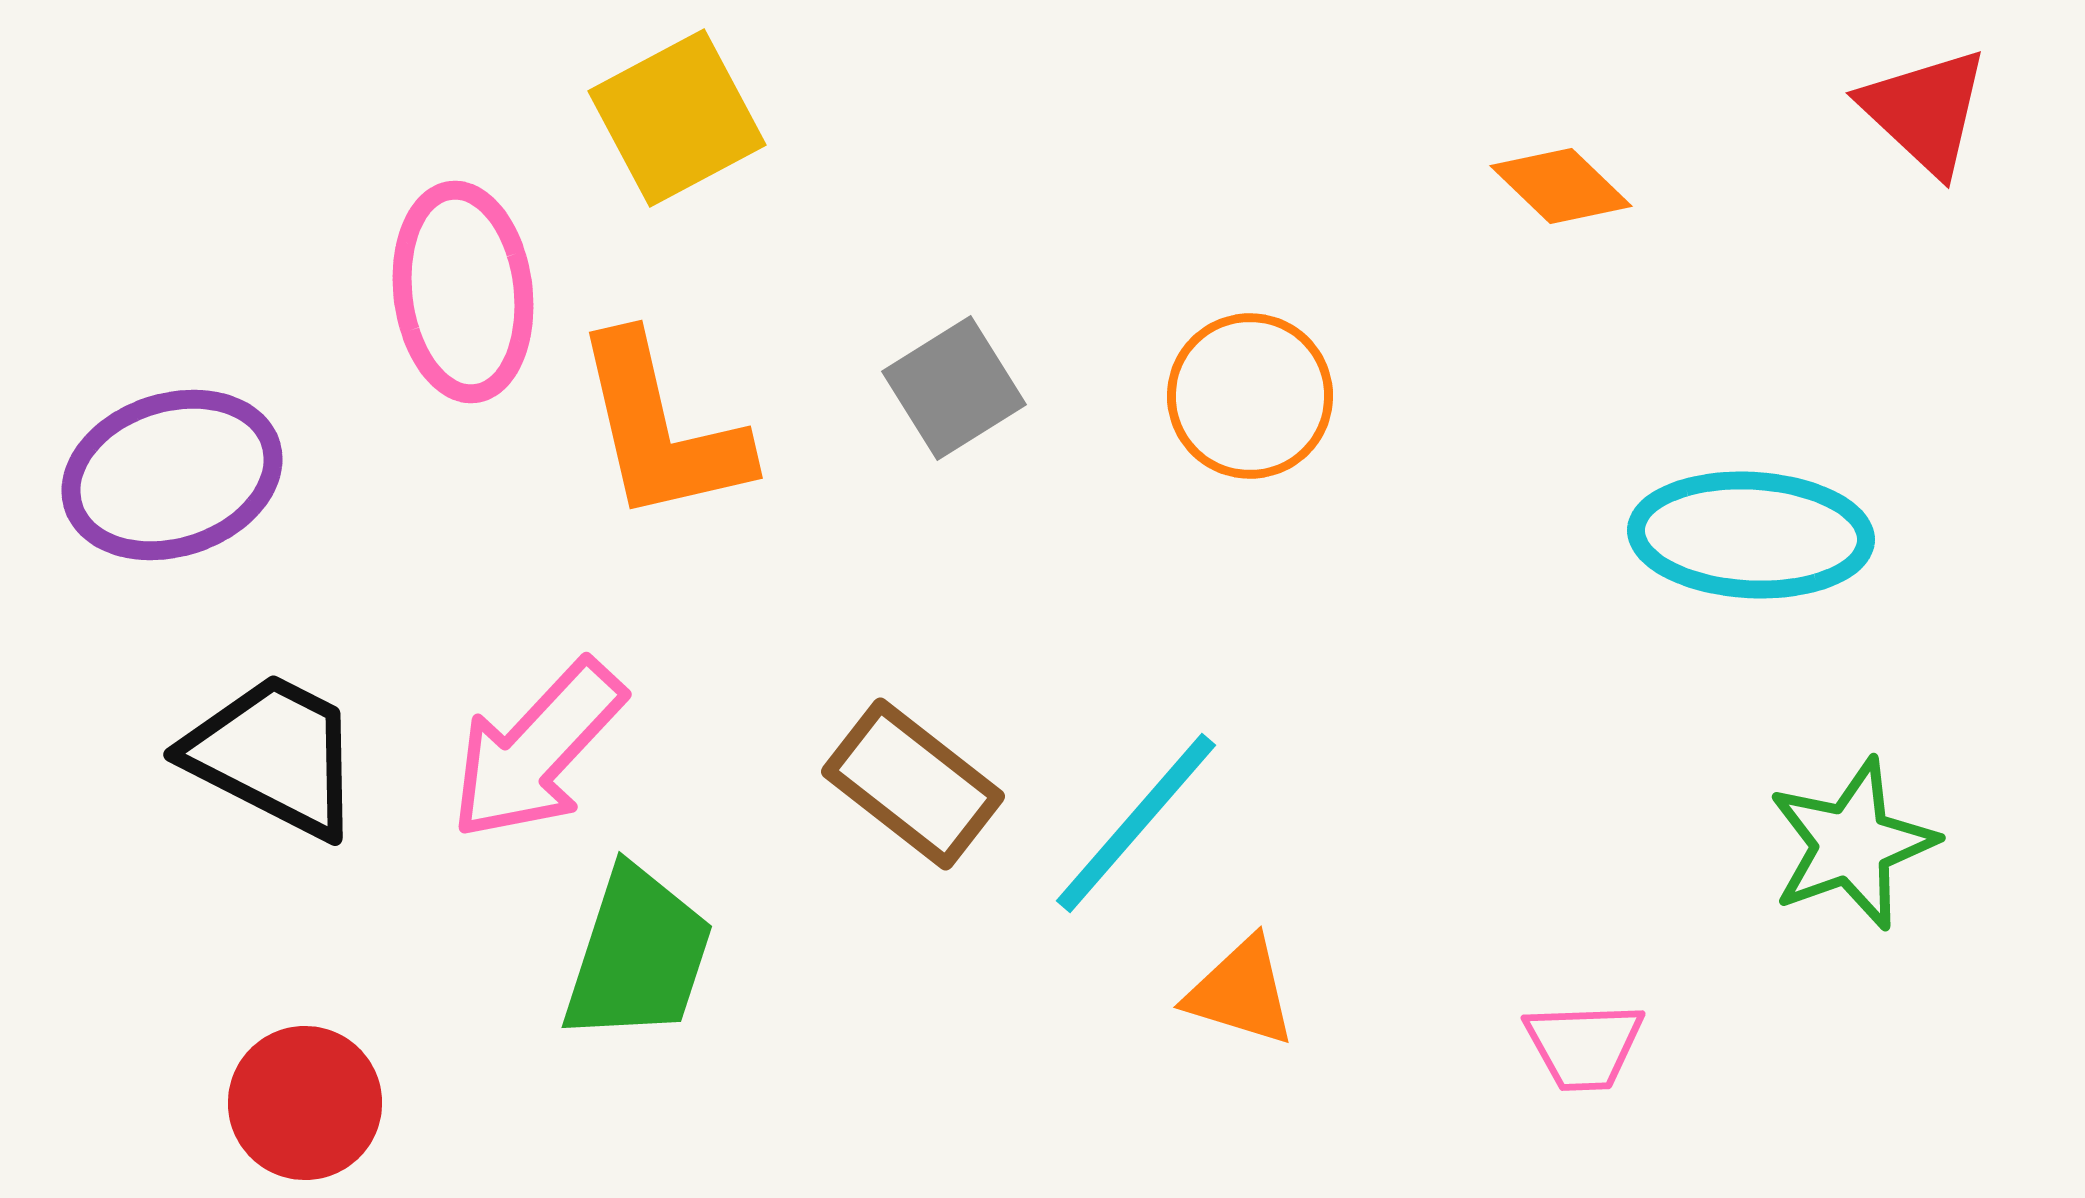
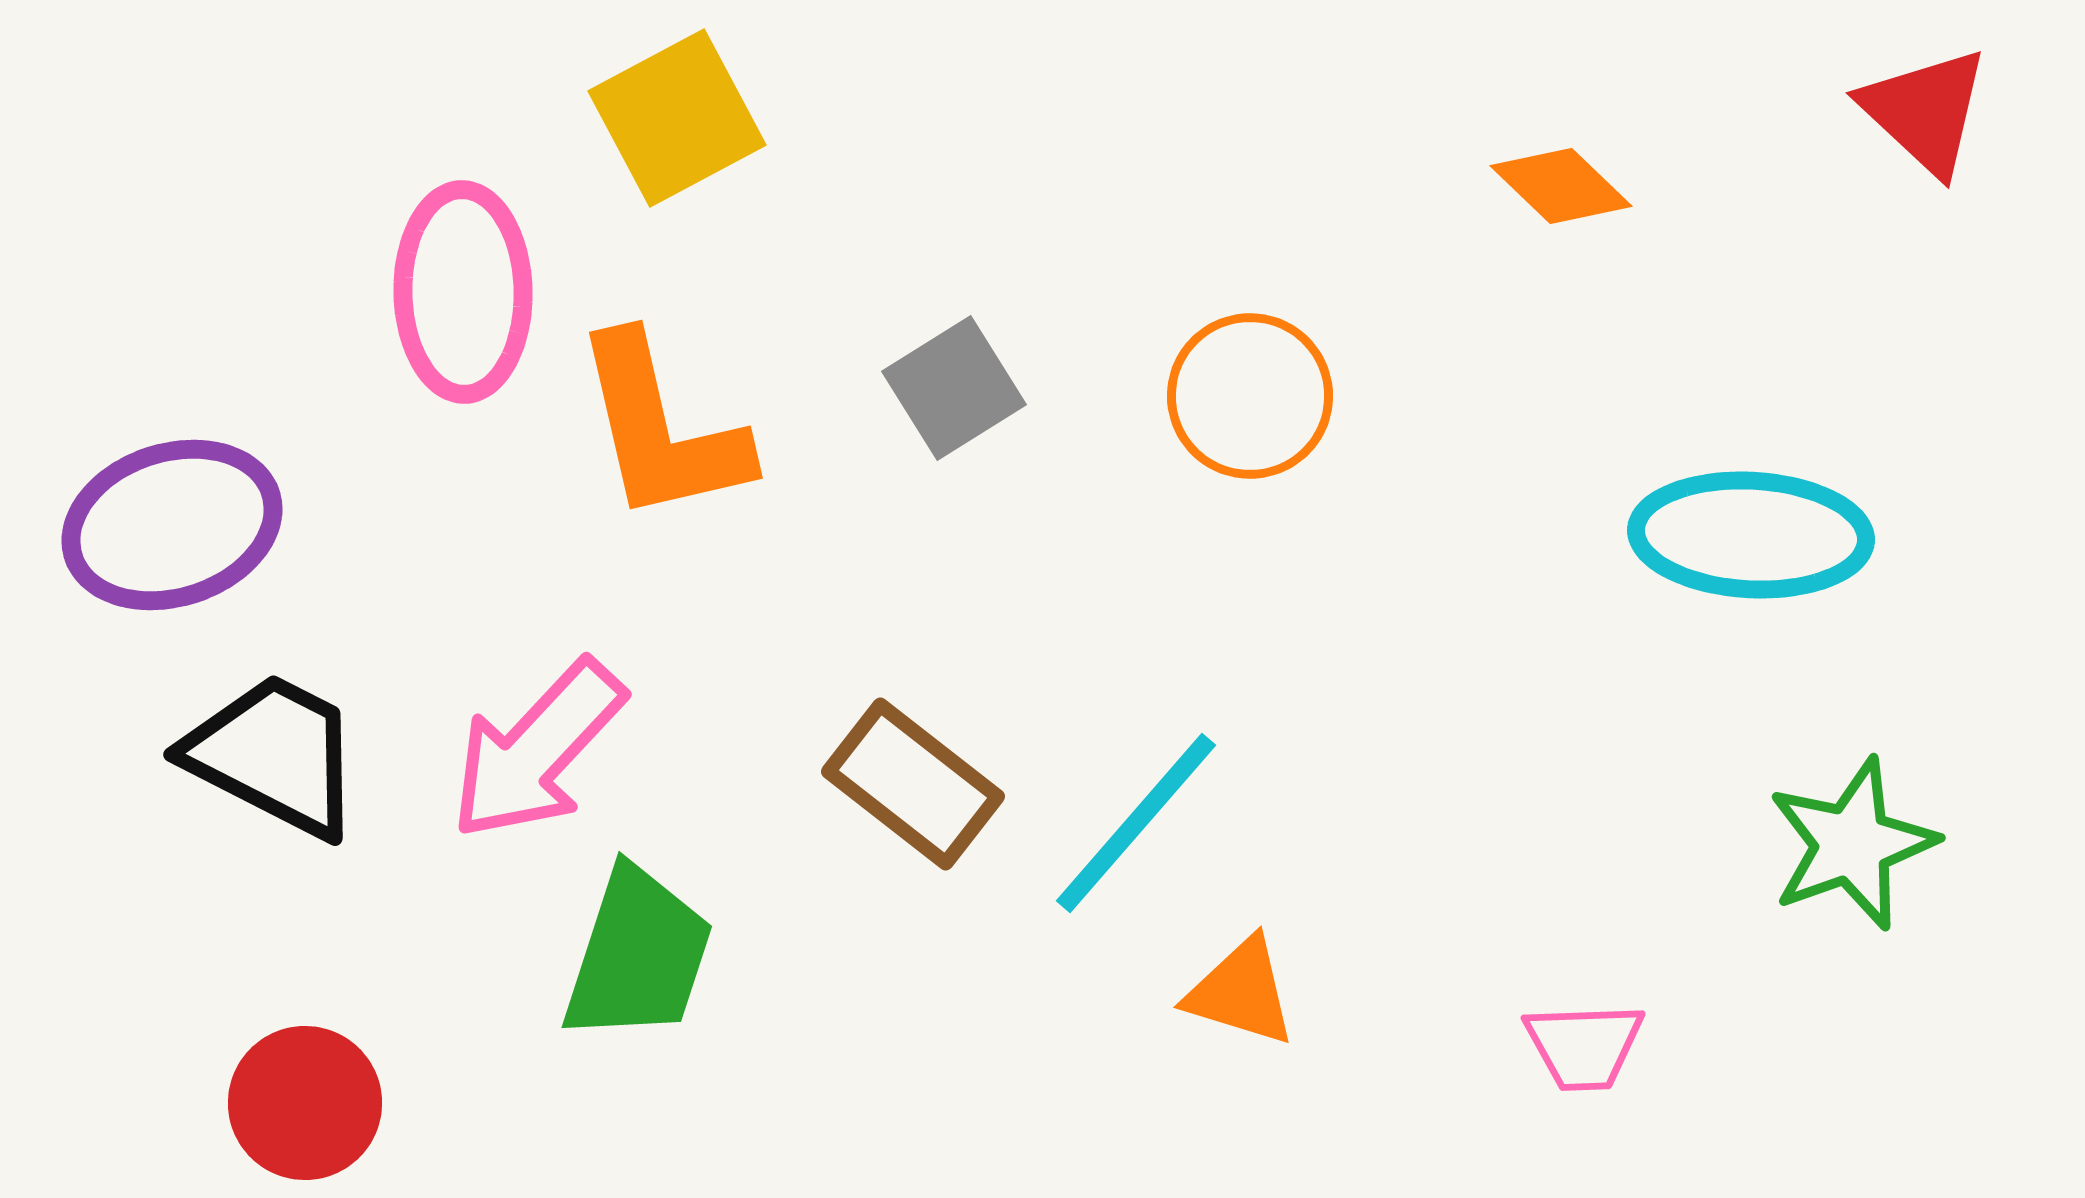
pink ellipse: rotated 6 degrees clockwise
purple ellipse: moved 50 px down
